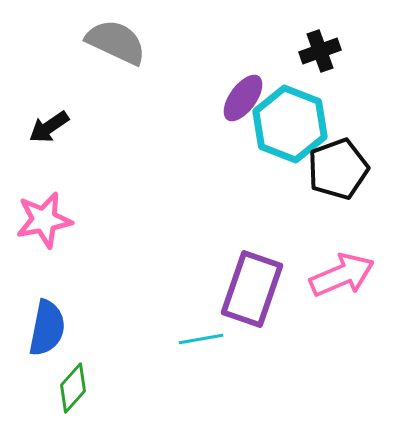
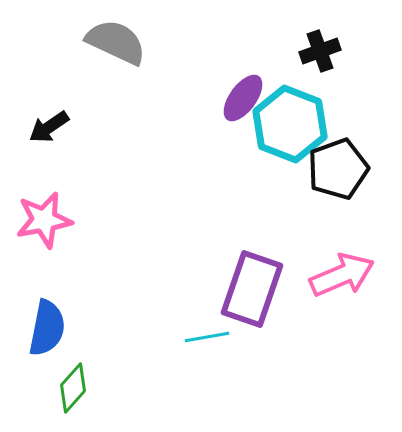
cyan line: moved 6 px right, 2 px up
